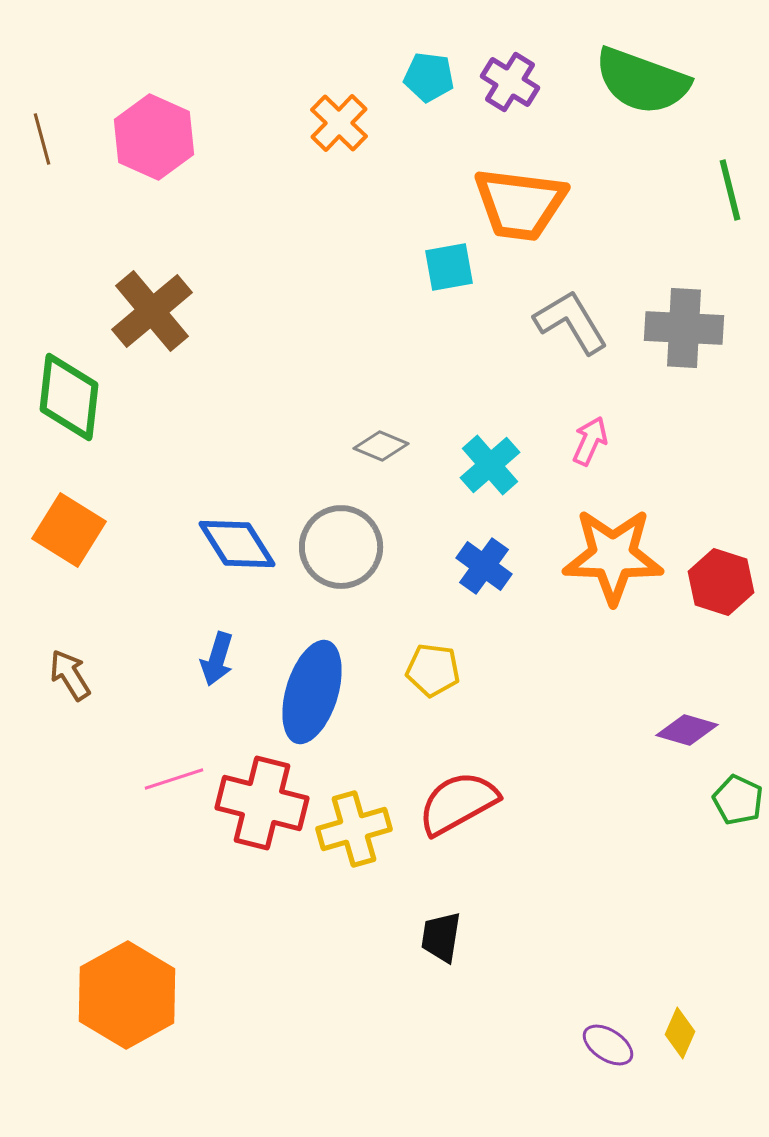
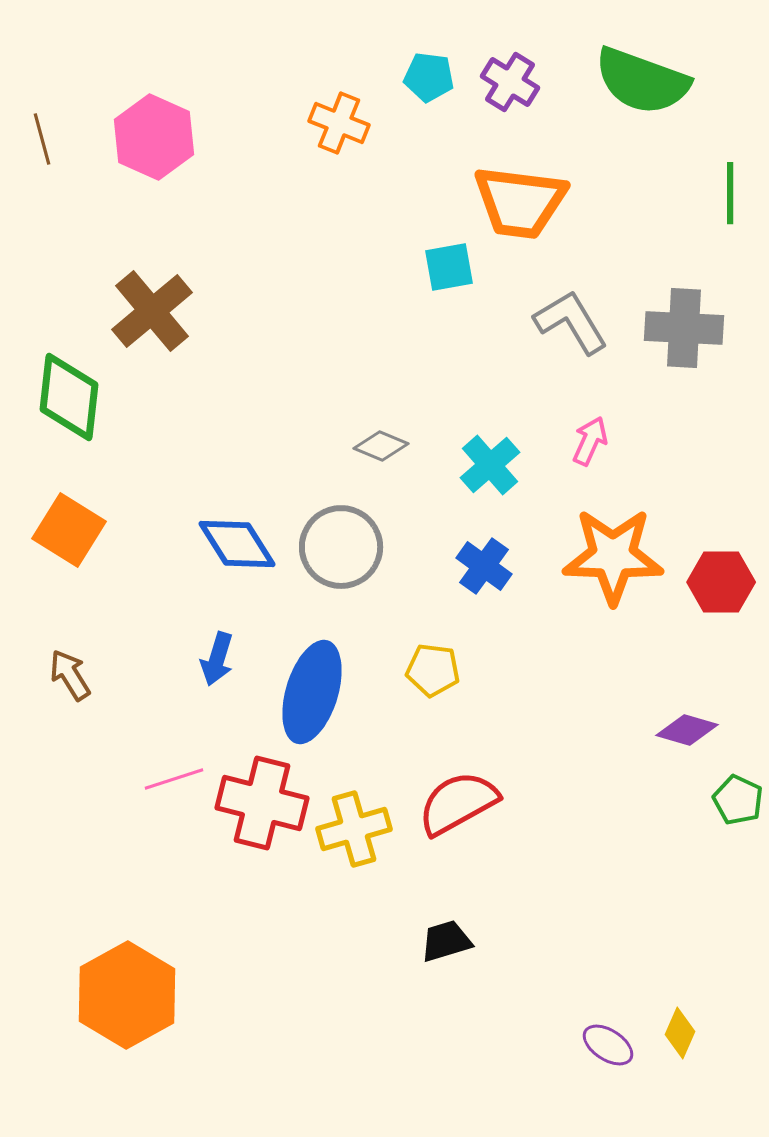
orange cross: rotated 22 degrees counterclockwise
green line: moved 3 px down; rotated 14 degrees clockwise
orange trapezoid: moved 2 px up
red hexagon: rotated 18 degrees counterclockwise
black trapezoid: moved 5 px right, 4 px down; rotated 64 degrees clockwise
